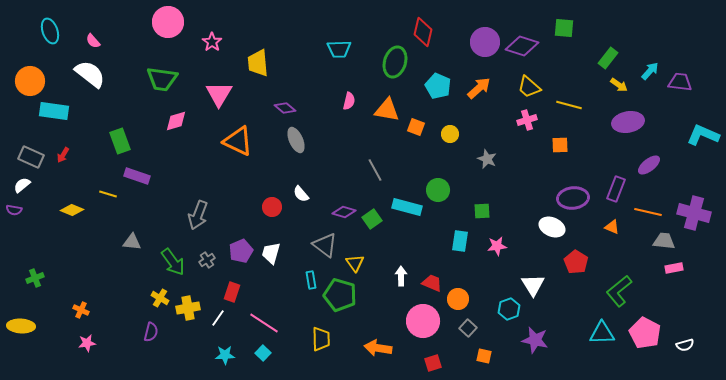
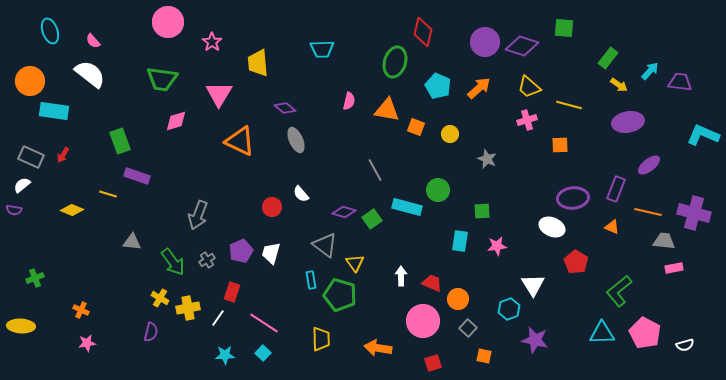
cyan trapezoid at (339, 49): moved 17 px left
orange triangle at (238, 141): moved 2 px right
